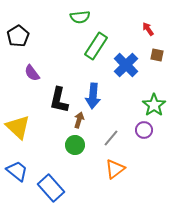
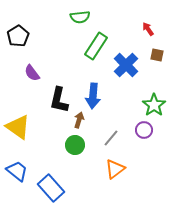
yellow triangle: rotated 8 degrees counterclockwise
